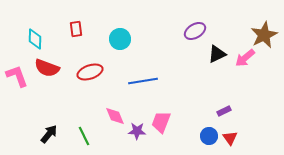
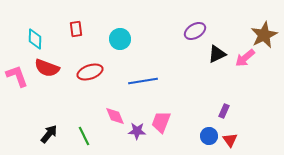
purple rectangle: rotated 40 degrees counterclockwise
red triangle: moved 2 px down
